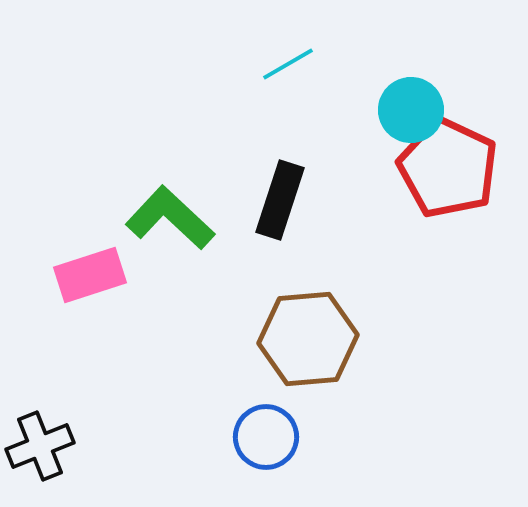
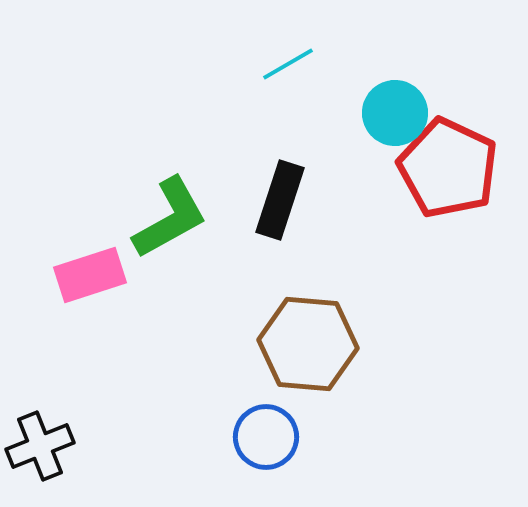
cyan circle: moved 16 px left, 3 px down
green L-shape: rotated 108 degrees clockwise
brown hexagon: moved 5 px down; rotated 10 degrees clockwise
